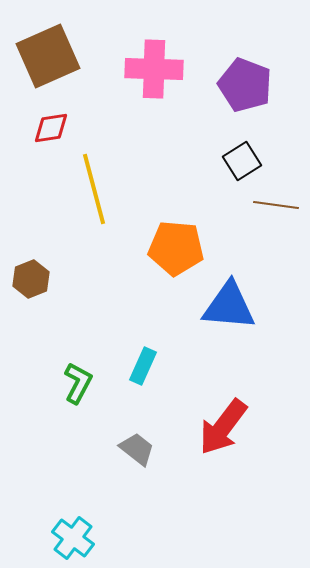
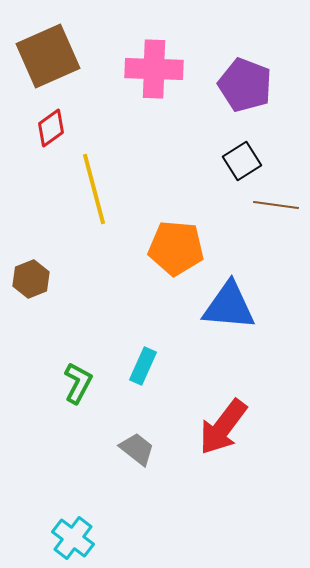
red diamond: rotated 27 degrees counterclockwise
